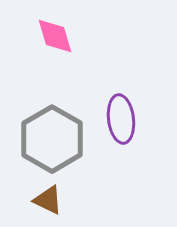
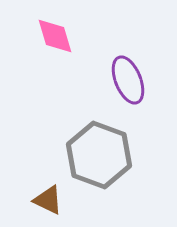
purple ellipse: moved 7 px right, 39 px up; rotated 15 degrees counterclockwise
gray hexagon: moved 47 px right, 16 px down; rotated 10 degrees counterclockwise
